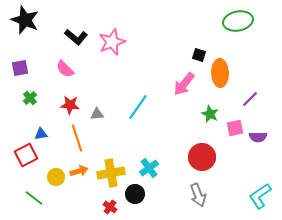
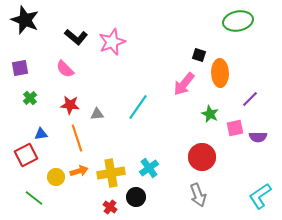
black circle: moved 1 px right, 3 px down
